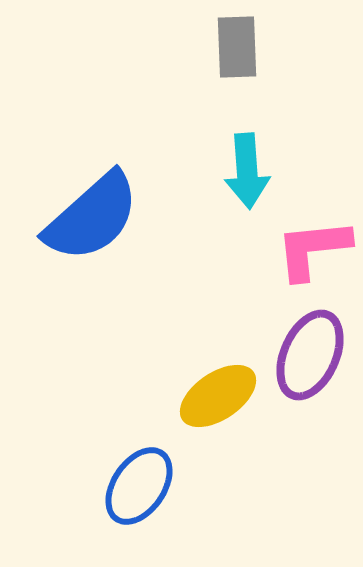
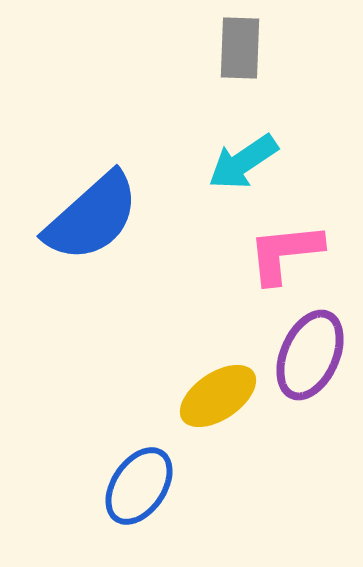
gray rectangle: moved 3 px right, 1 px down; rotated 4 degrees clockwise
cyan arrow: moved 4 px left, 9 px up; rotated 60 degrees clockwise
pink L-shape: moved 28 px left, 4 px down
